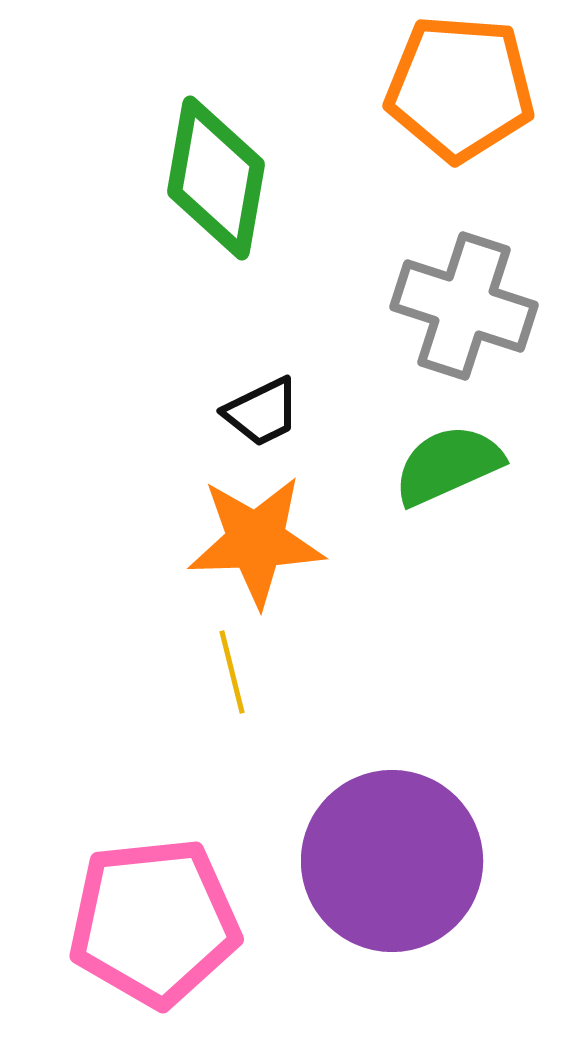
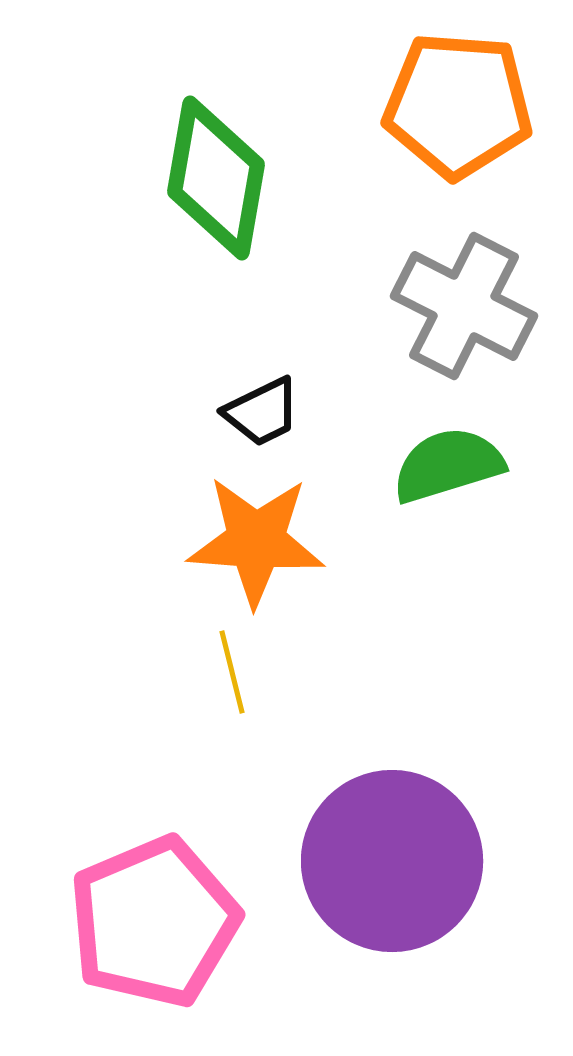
orange pentagon: moved 2 px left, 17 px down
gray cross: rotated 9 degrees clockwise
green semicircle: rotated 7 degrees clockwise
orange star: rotated 6 degrees clockwise
pink pentagon: rotated 17 degrees counterclockwise
